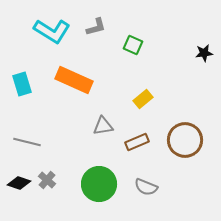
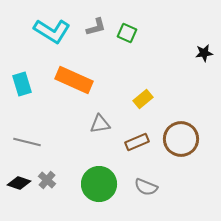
green square: moved 6 px left, 12 px up
gray triangle: moved 3 px left, 2 px up
brown circle: moved 4 px left, 1 px up
